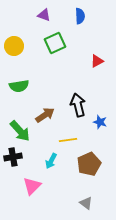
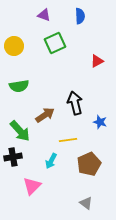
black arrow: moved 3 px left, 2 px up
